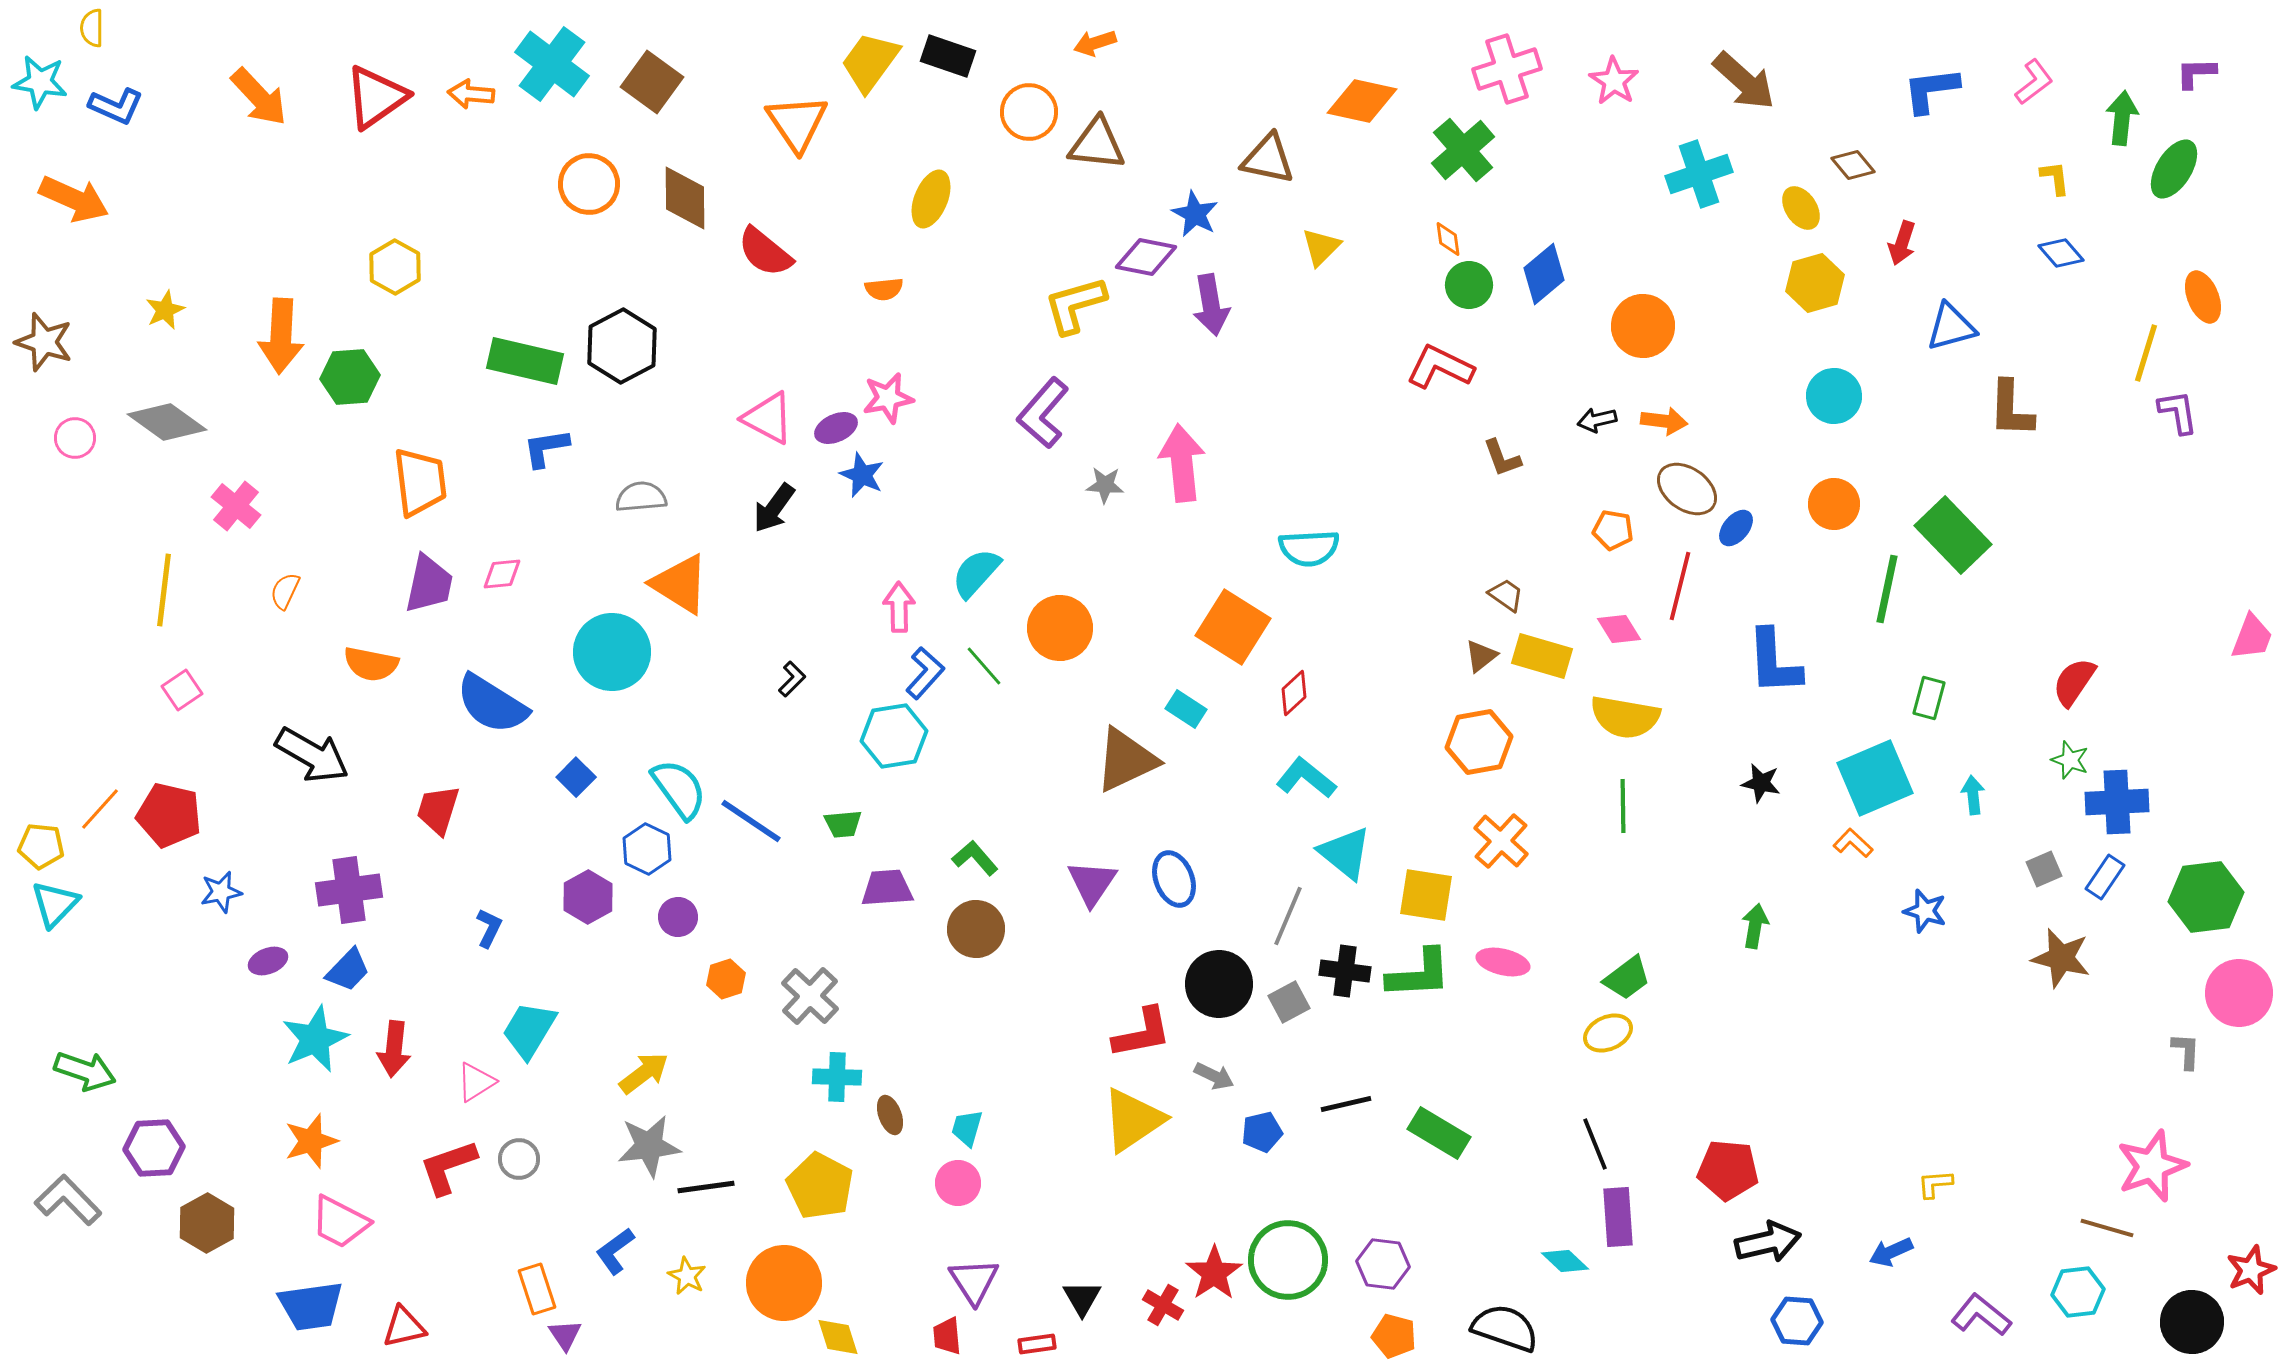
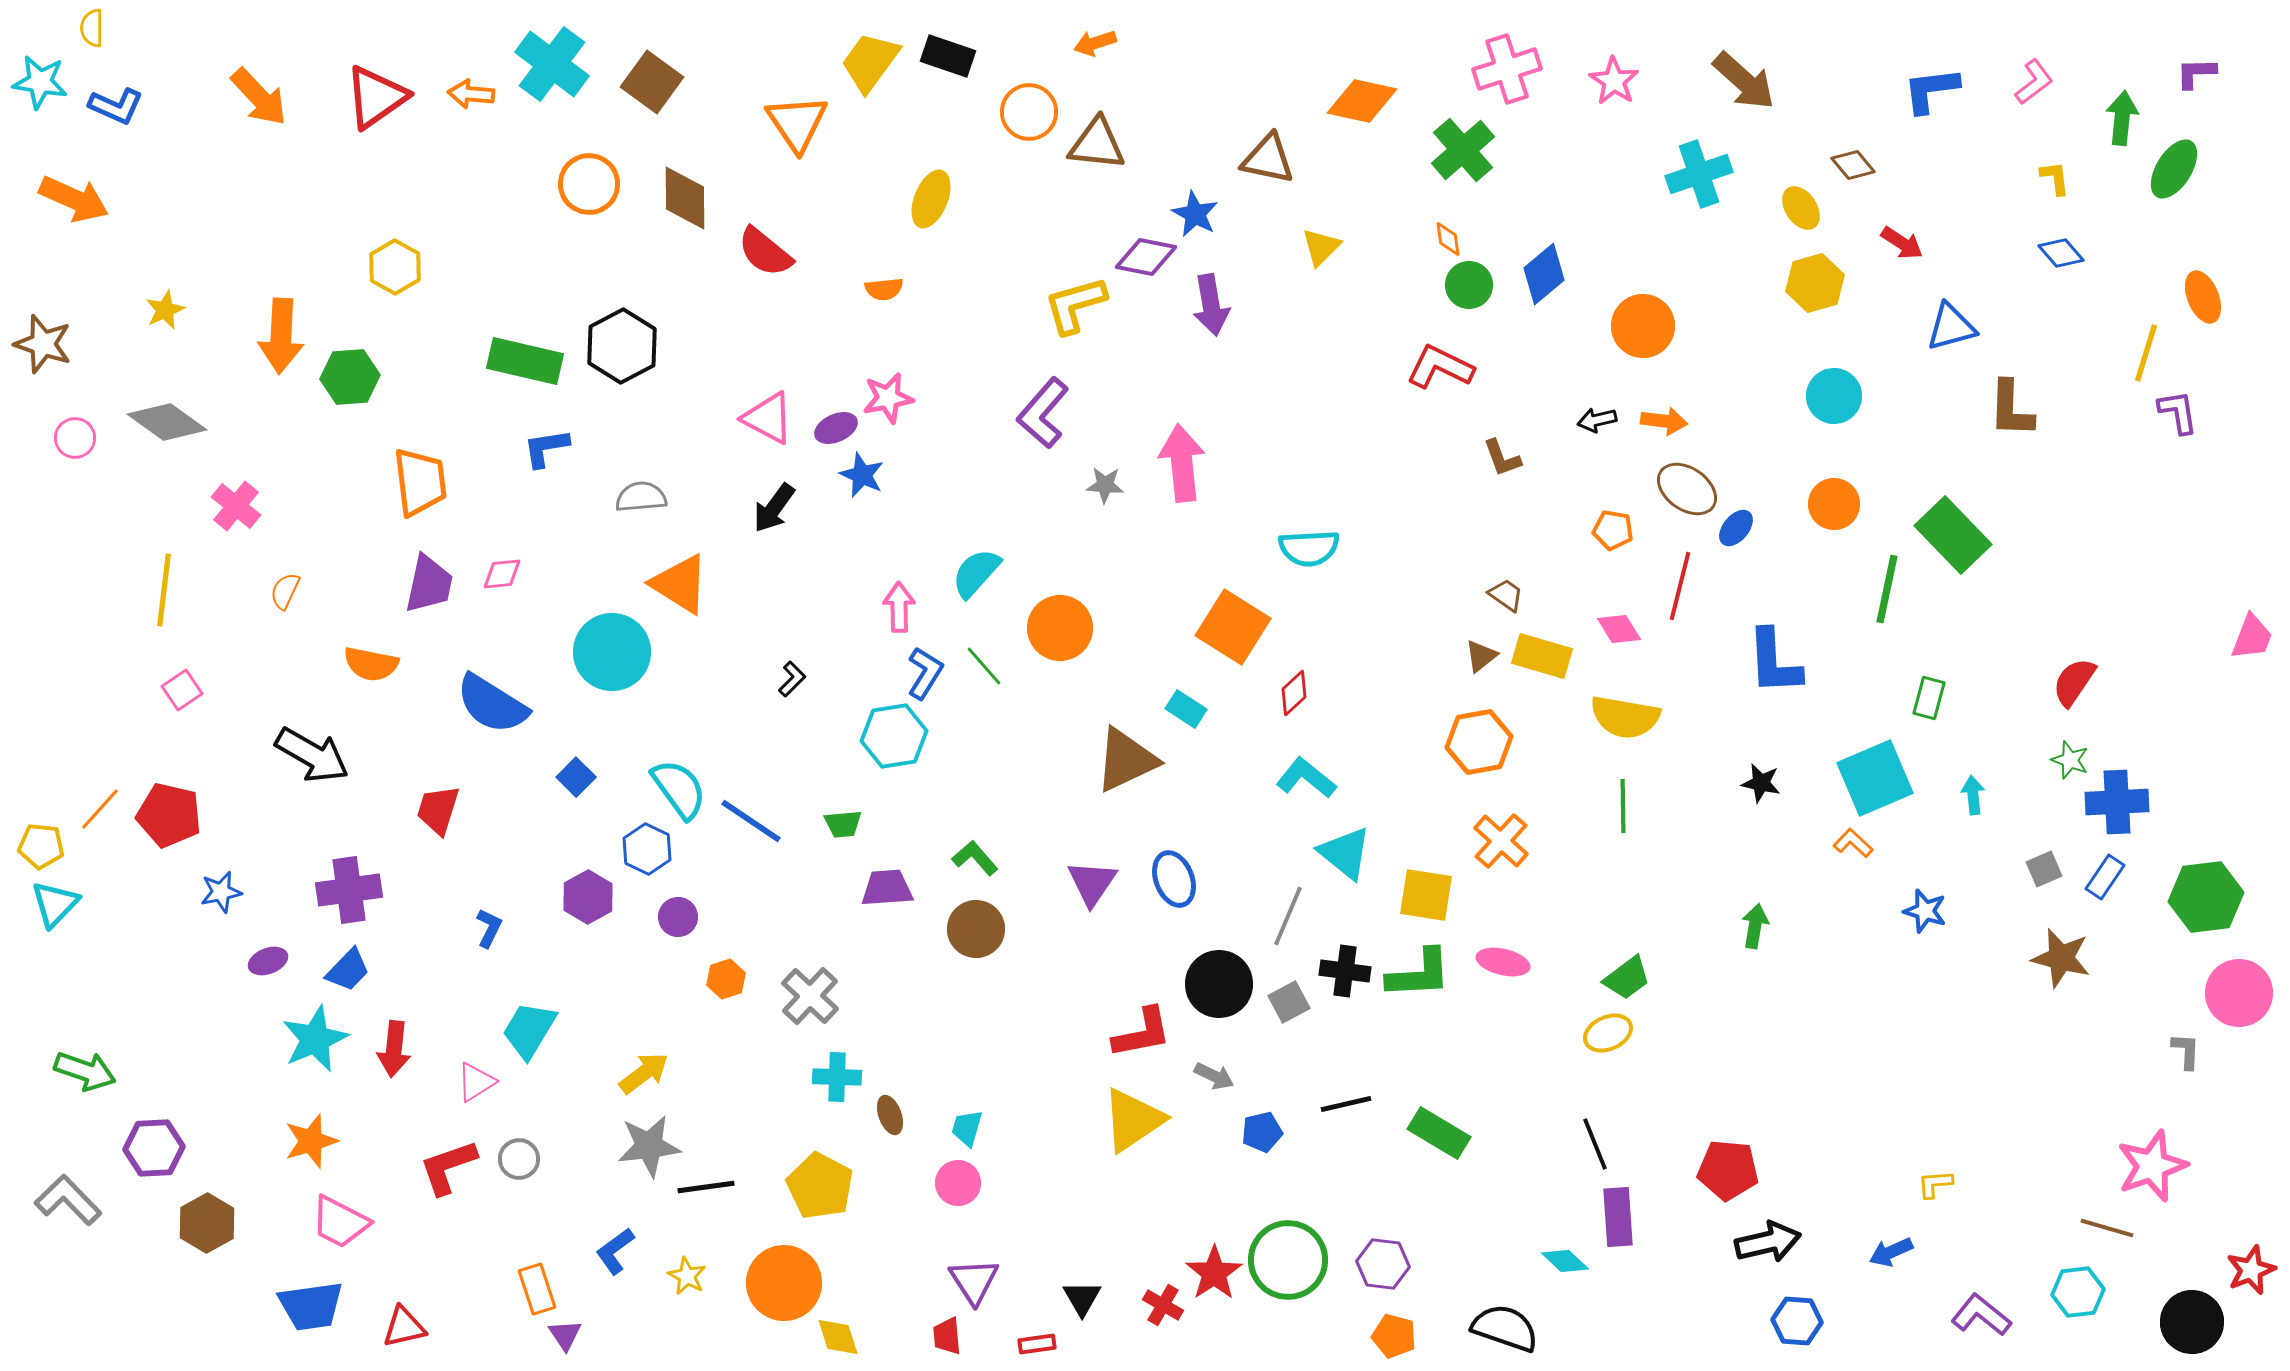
red arrow at (1902, 243): rotated 75 degrees counterclockwise
brown star at (44, 342): moved 1 px left, 2 px down
blue L-shape at (925, 673): rotated 10 degrees counterclockwise
